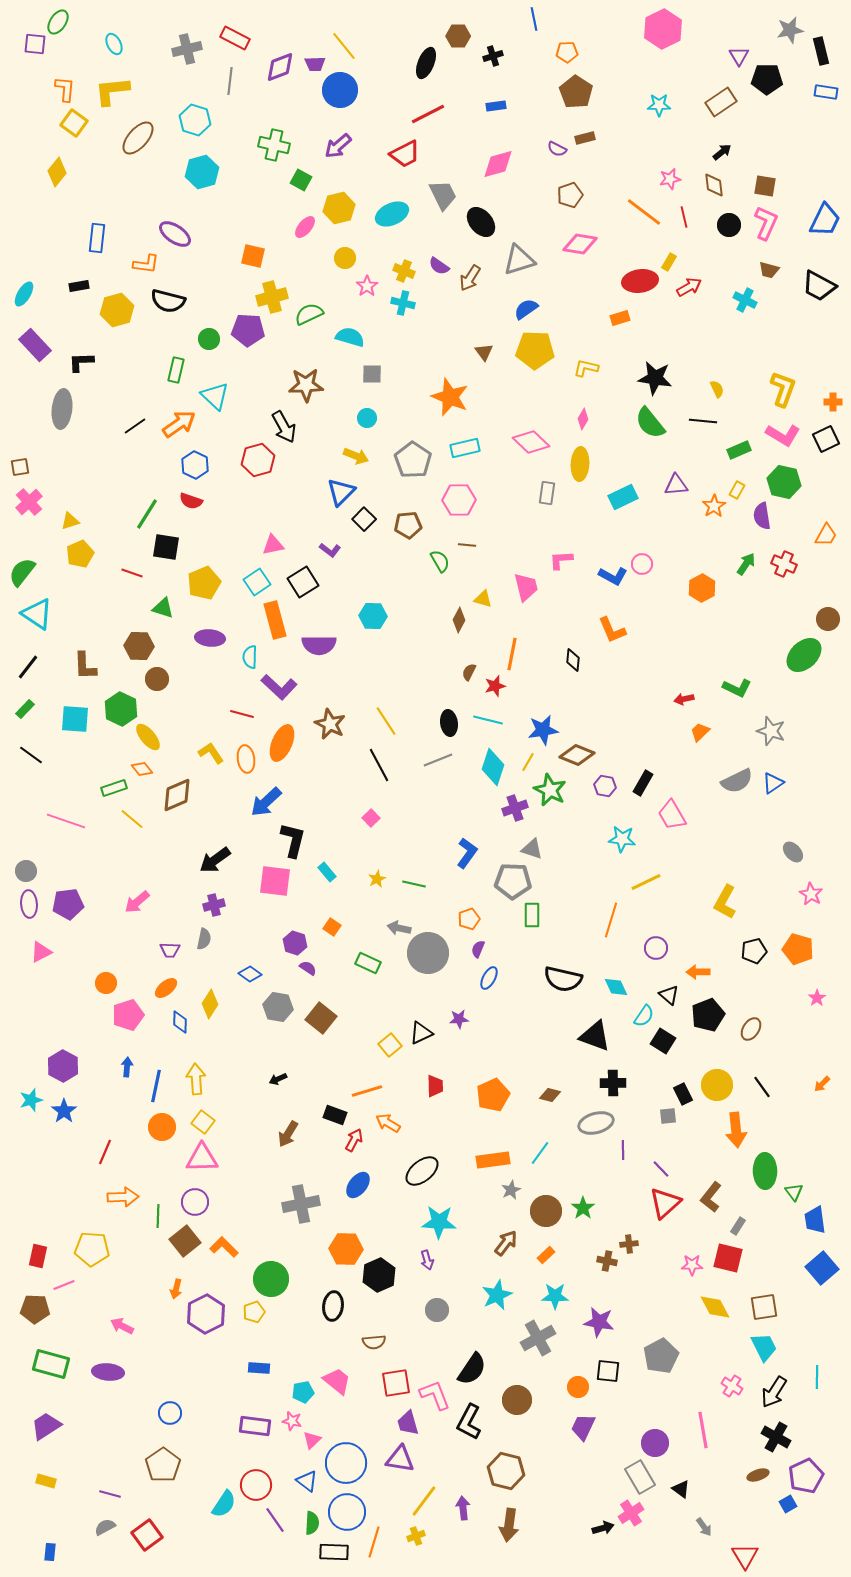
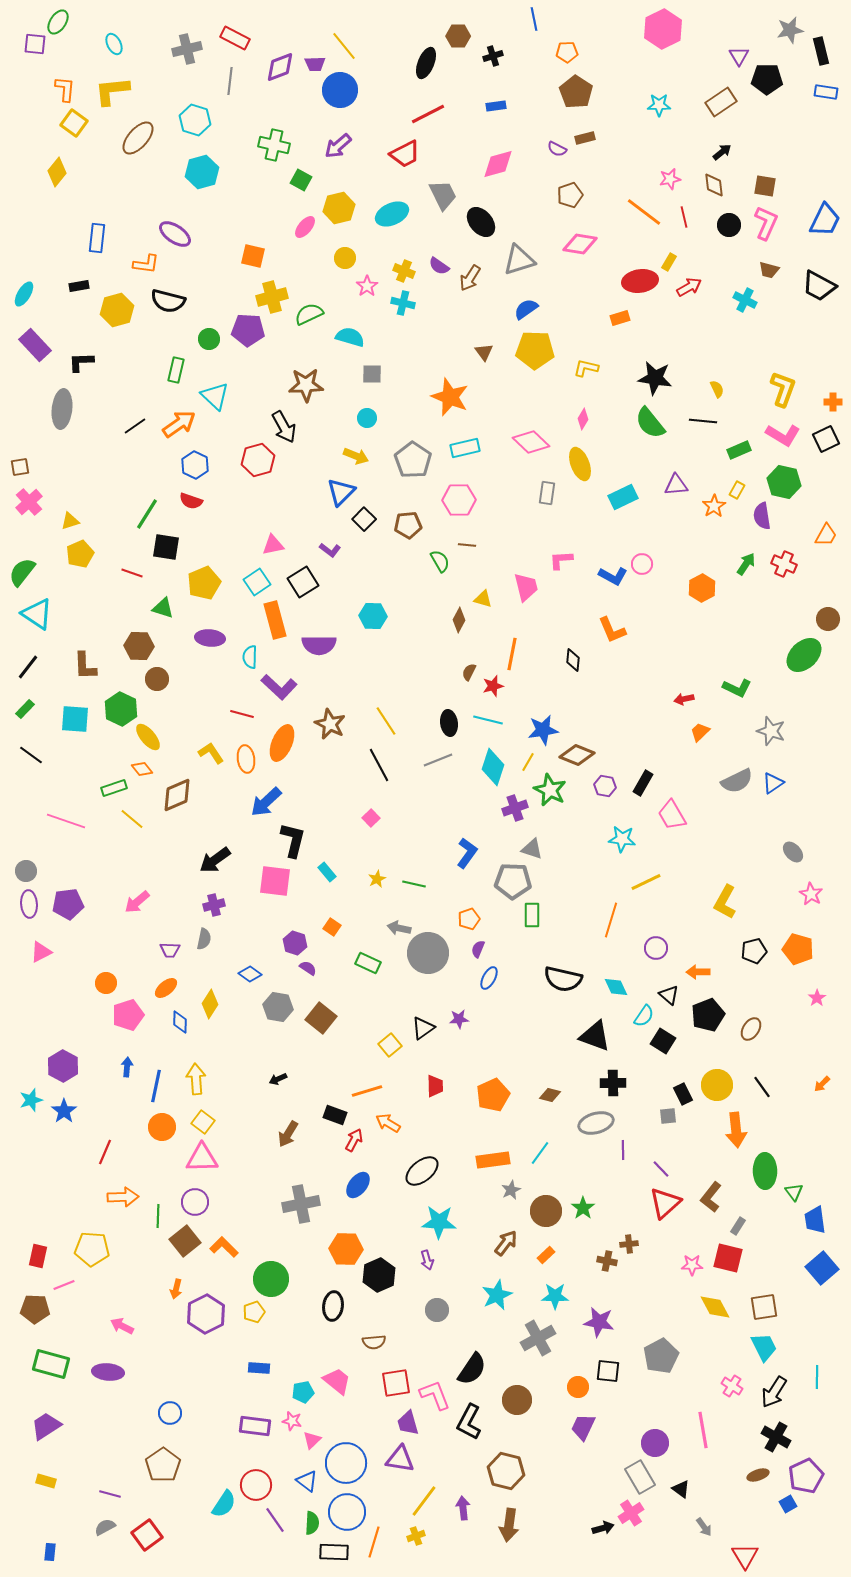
yellow ellipse at (580, 464): rotated 24 degrees counterclockwise
red star at (495, 686): moved 2 px left
black triangle at (421, 1033): moved 2 px right, 5 px up; rotated 10 degrees counterclockwise
